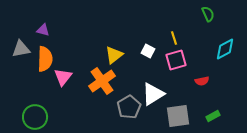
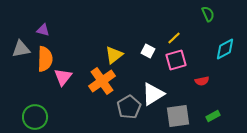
yellow line: rotated 64 degrees clockwise
